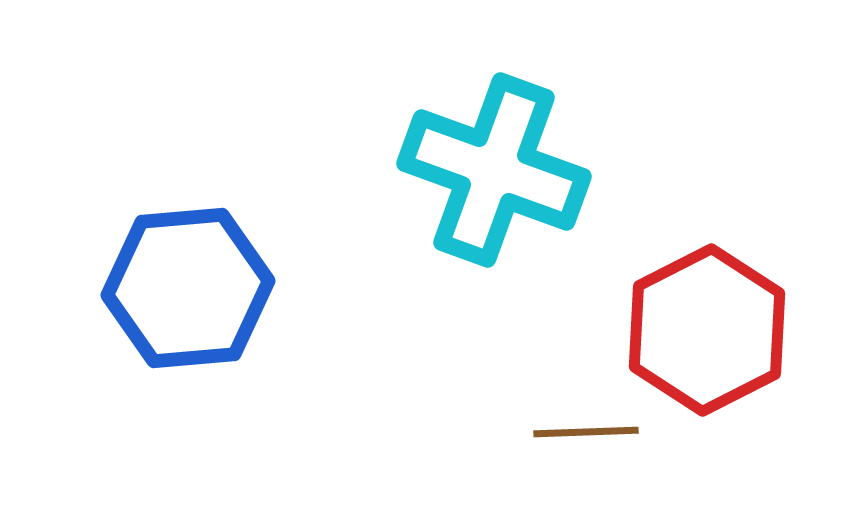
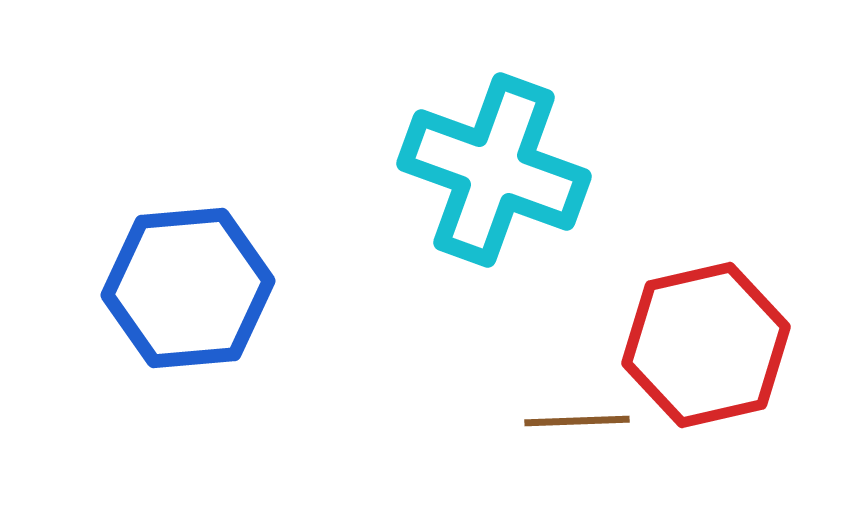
red hexagon: moved 1 px left, 15 px down; rotated 14 degrees clockwise
brown line: moved 9 px left, 11 px up
